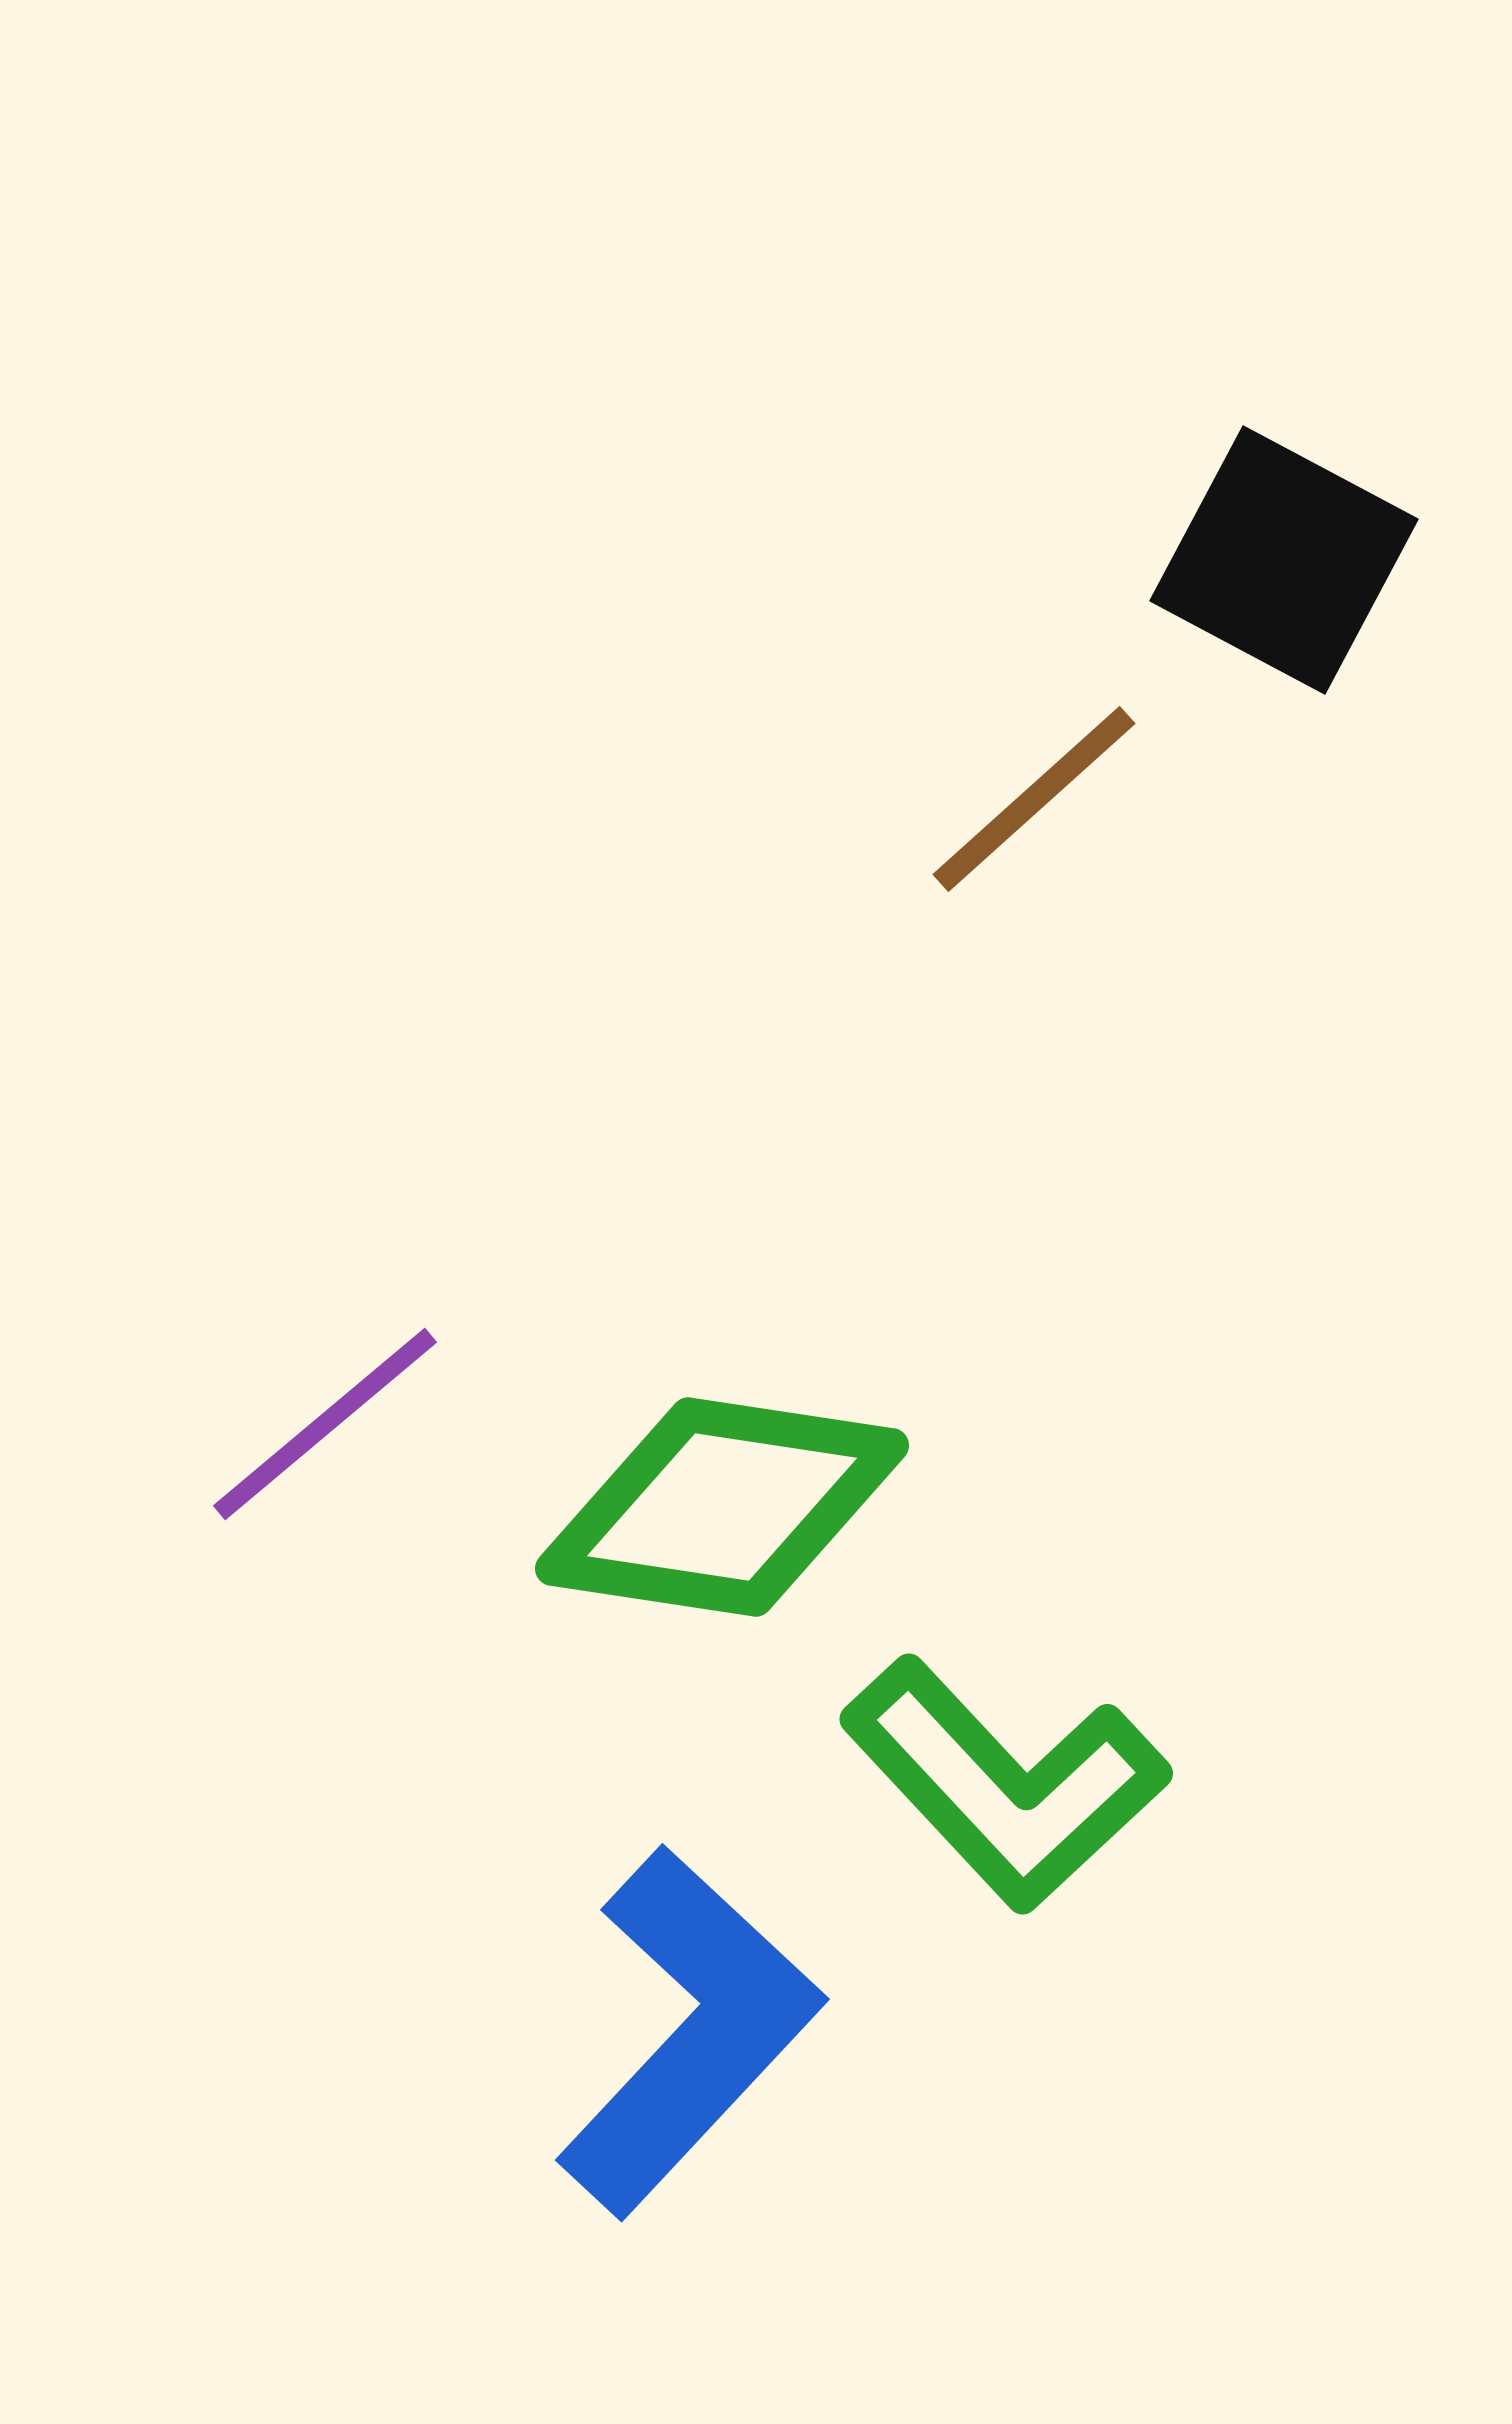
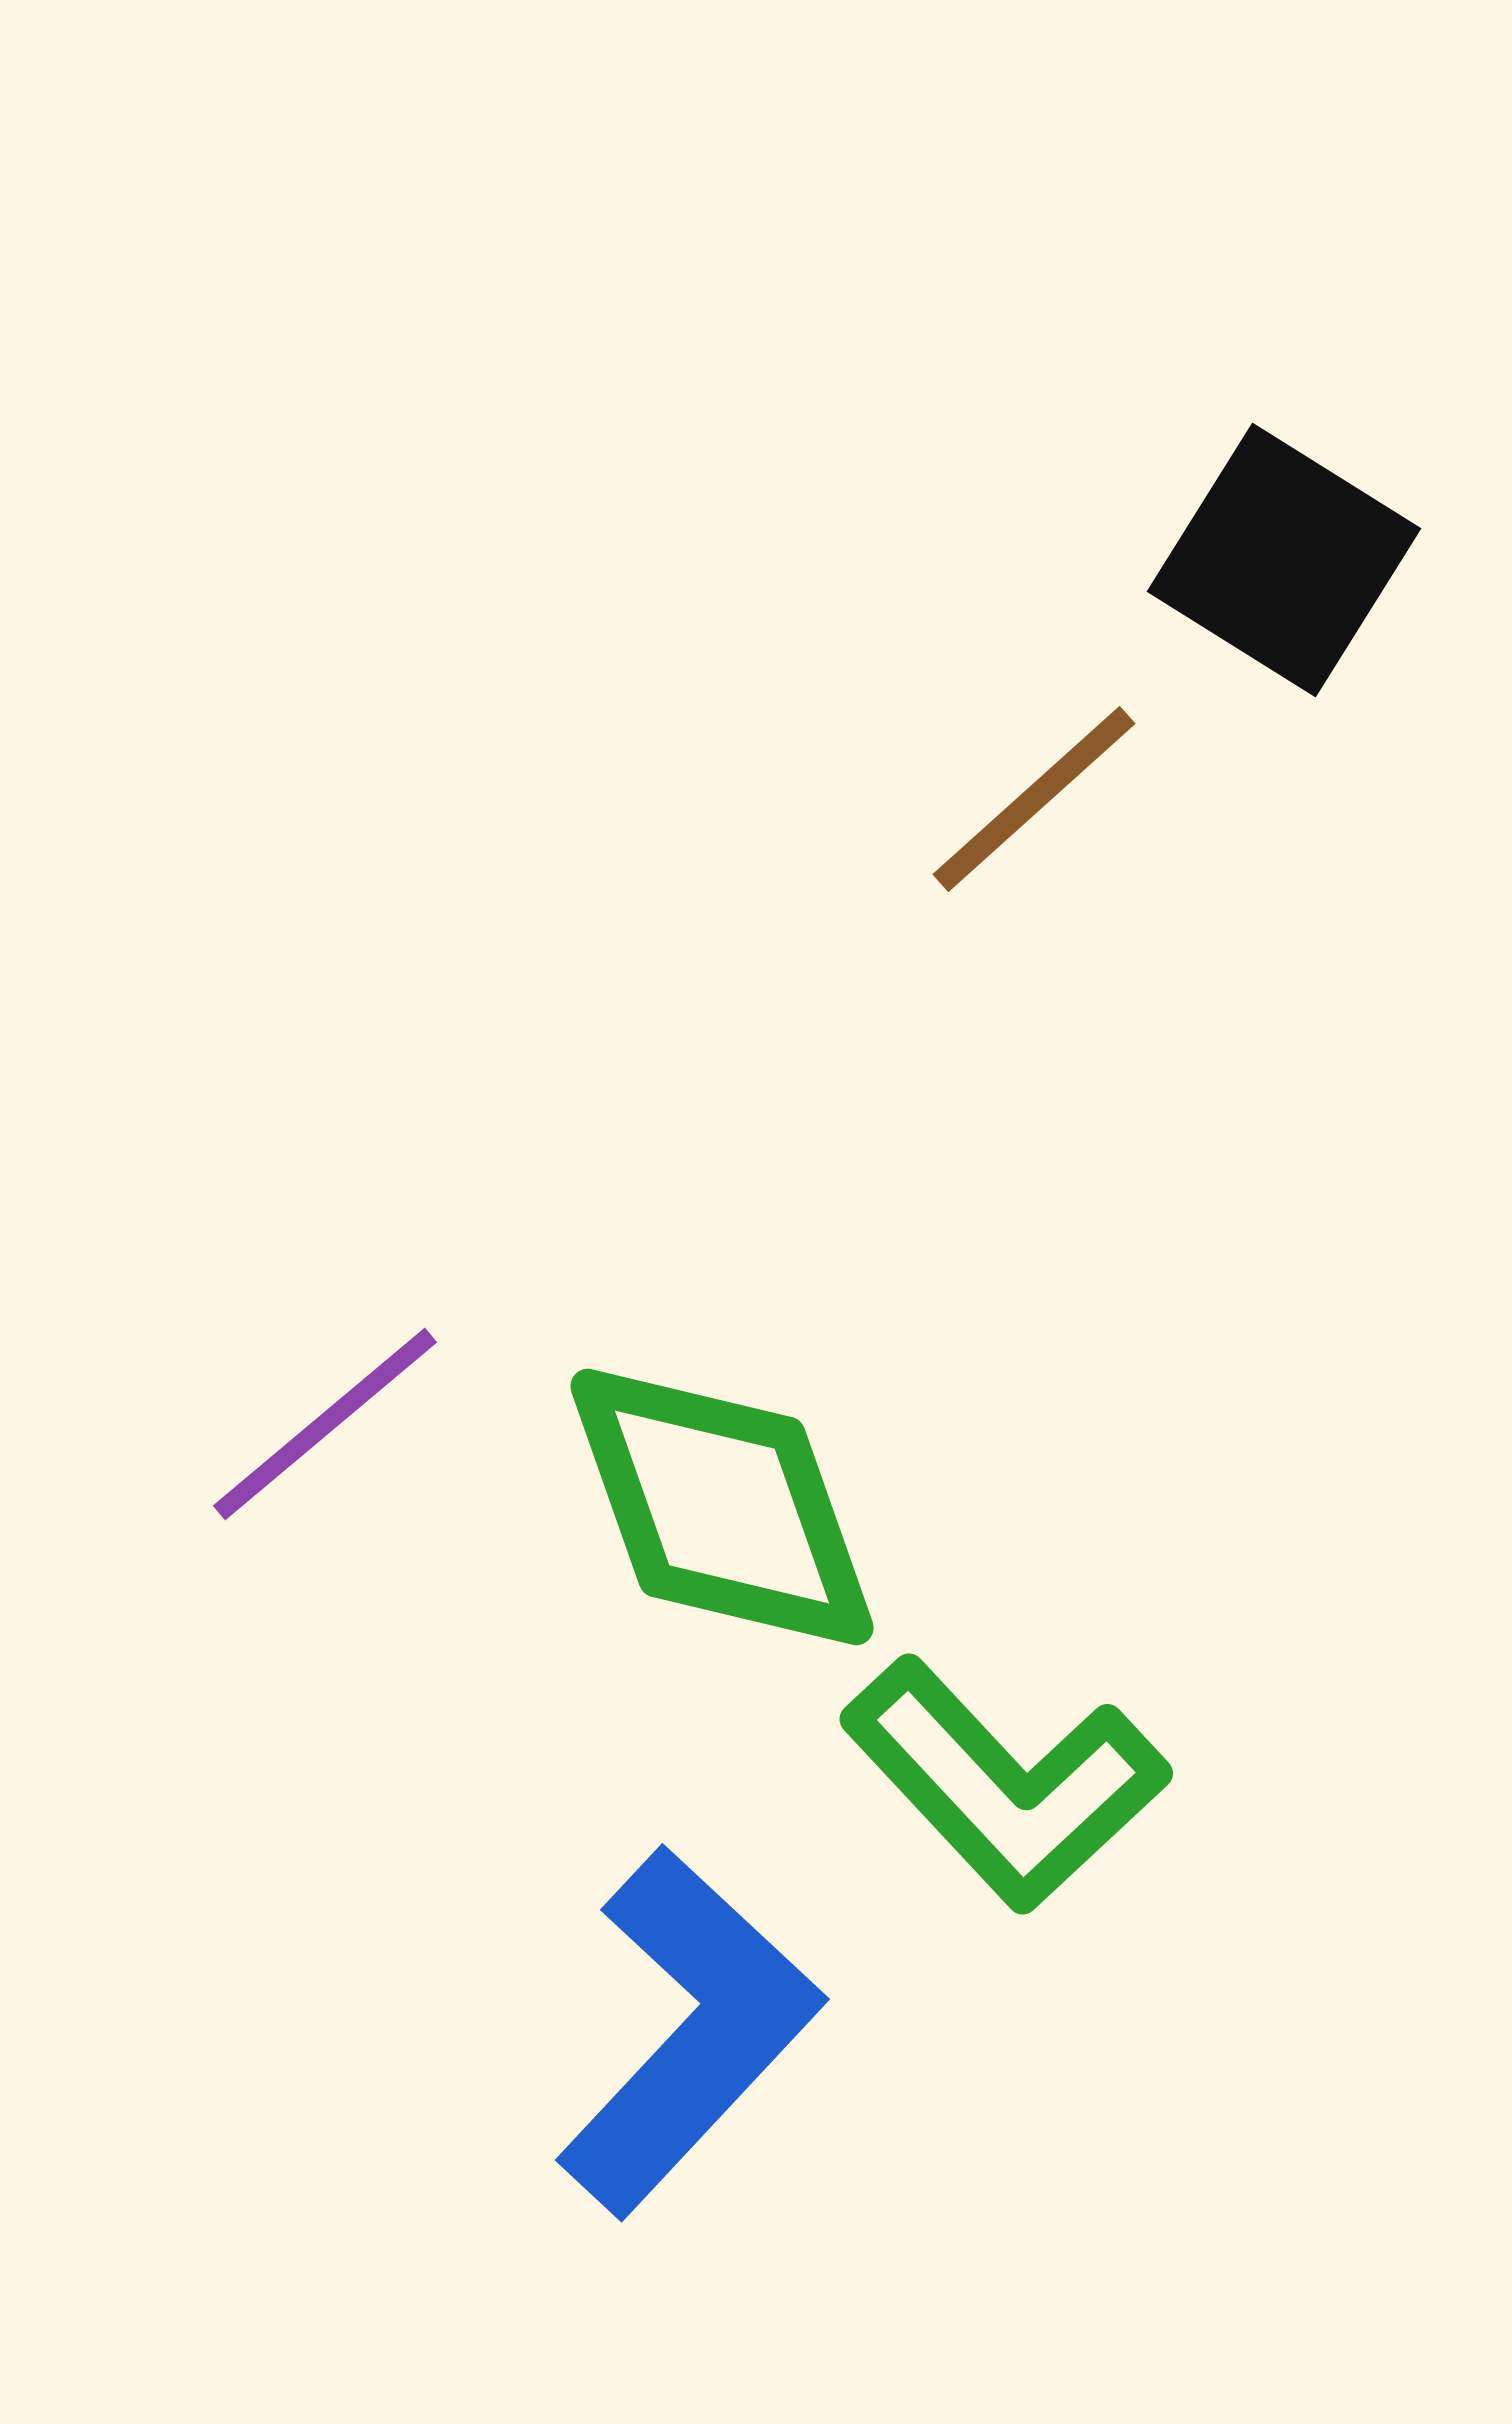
black square: rotated 4 degrees clockwise
green diamond: rotated 62 degrees clockwise
